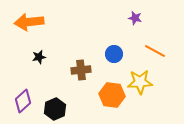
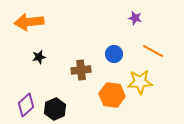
orange line: moved 2 px left
purple diamond: moved 3 px right, 4 px down
